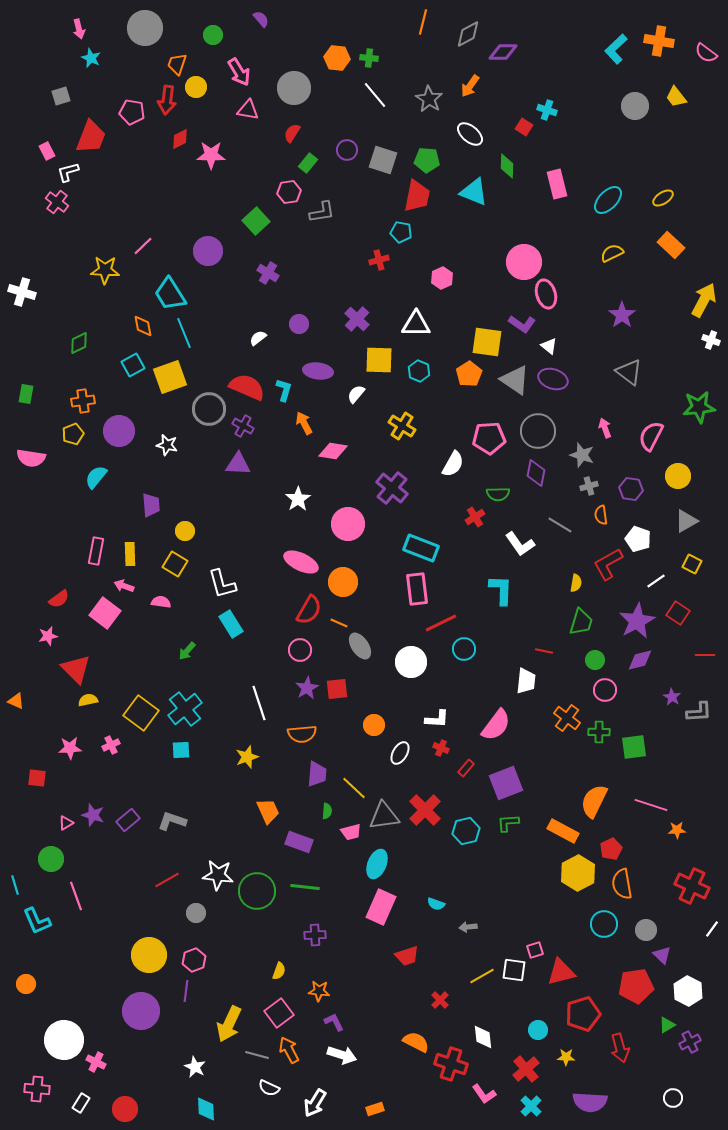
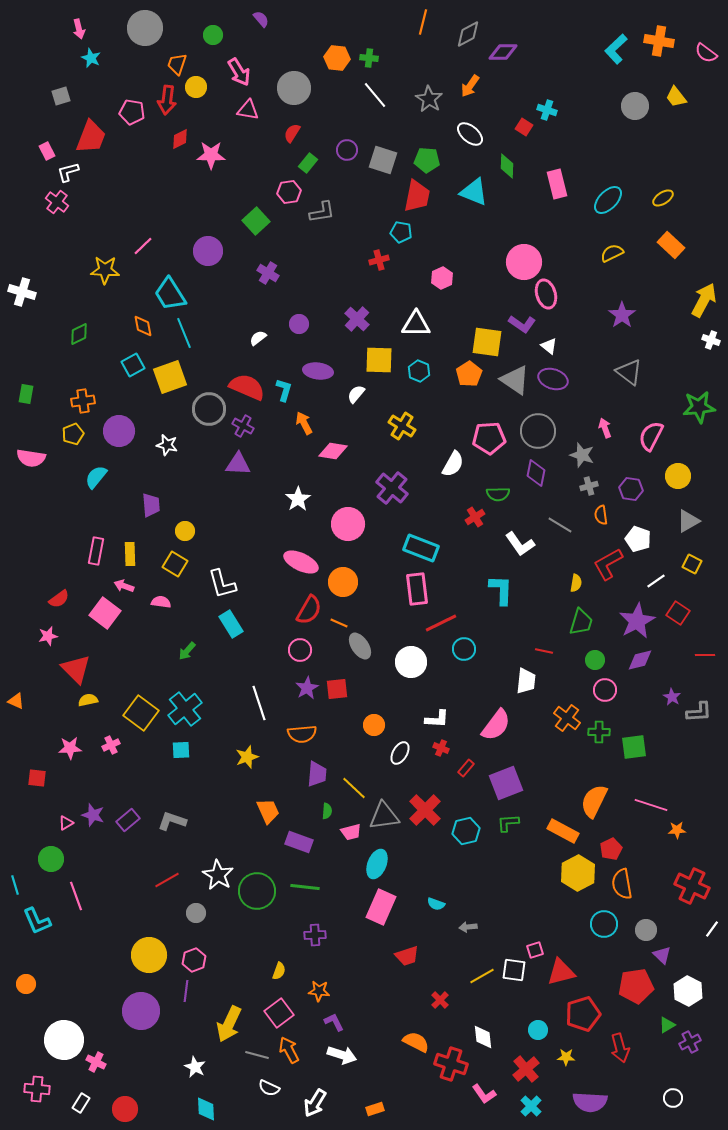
green diamond at (79, 343): moved 9 px up
gray triangle at (686, 521): moved 2 px right
white star at (218, 875): rotated 24 degrees clockwise
